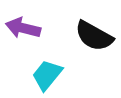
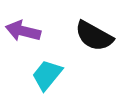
purple arrow: moved 3 px down
